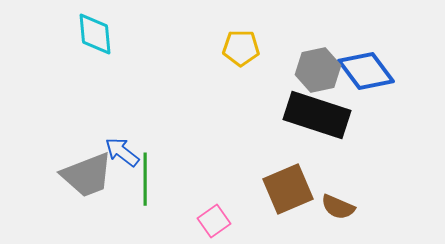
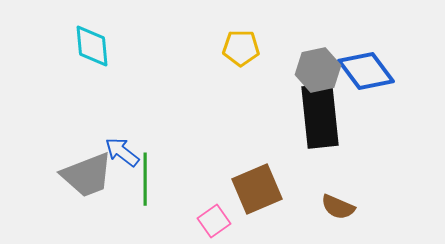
cyan diamond: moved 3 px left, 12 px down
black rectangle: moved 3 px right, 1 px down; rotated 66 degrees clockwise
brown square: moved 31 px left
